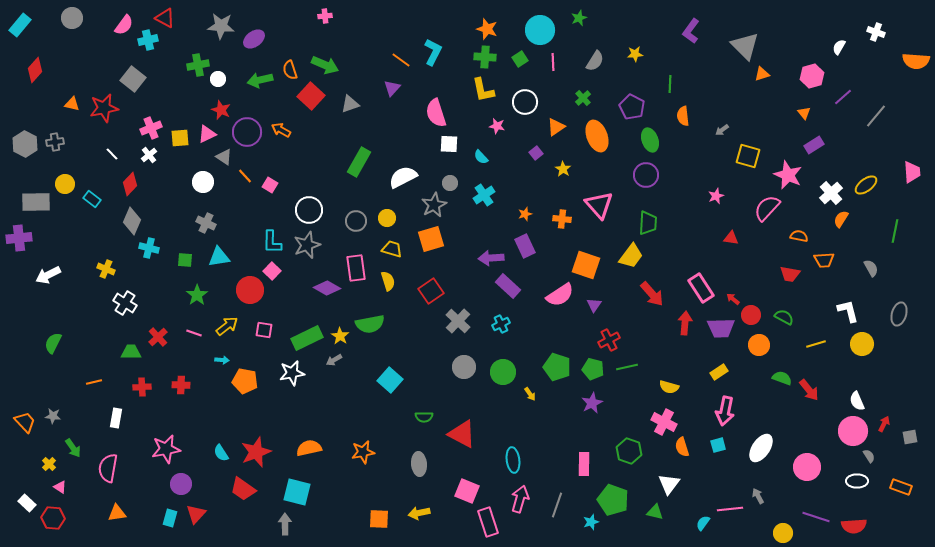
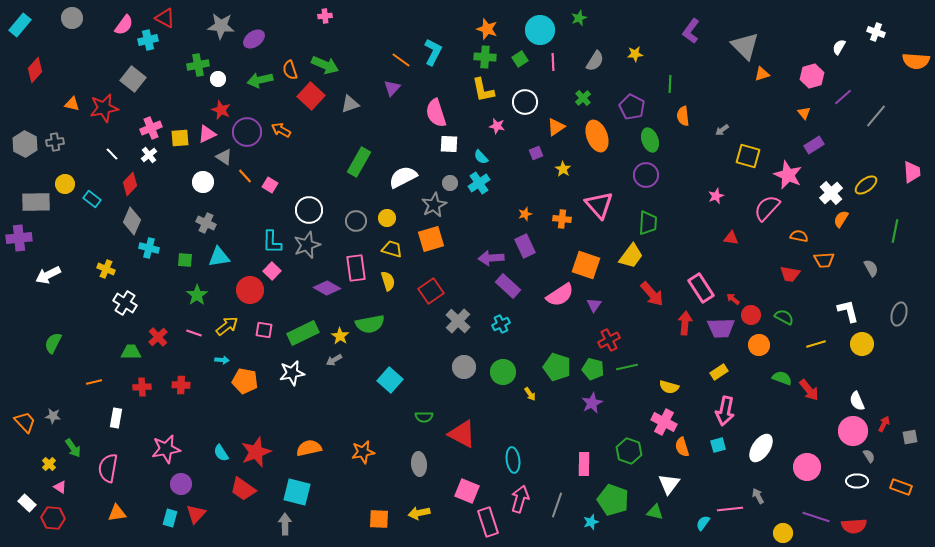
purple square at (536, 153): rotated 16 degrees clockwise
cyan cross at (484, 195): moved 5 px left, 12 px up
green rectangle at (307, 338): moved 4 px left, 5 px up
